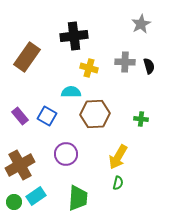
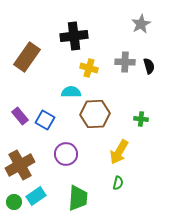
blue square: moved 2 px left, 4 px down
yellow arrow: moved 1 px right, 5 px up
